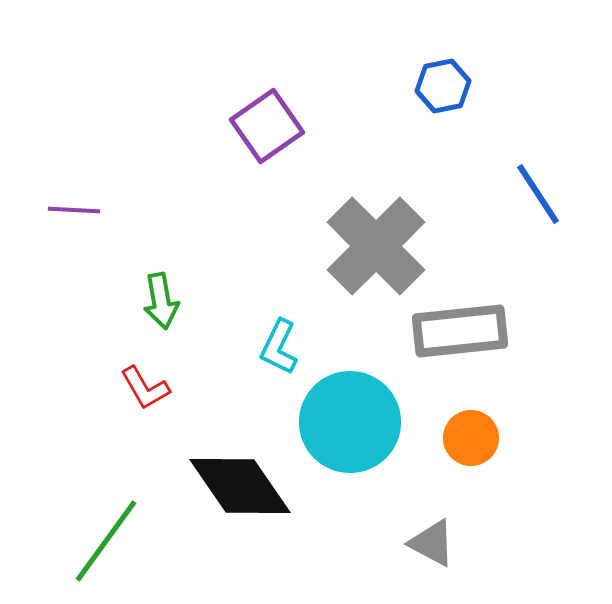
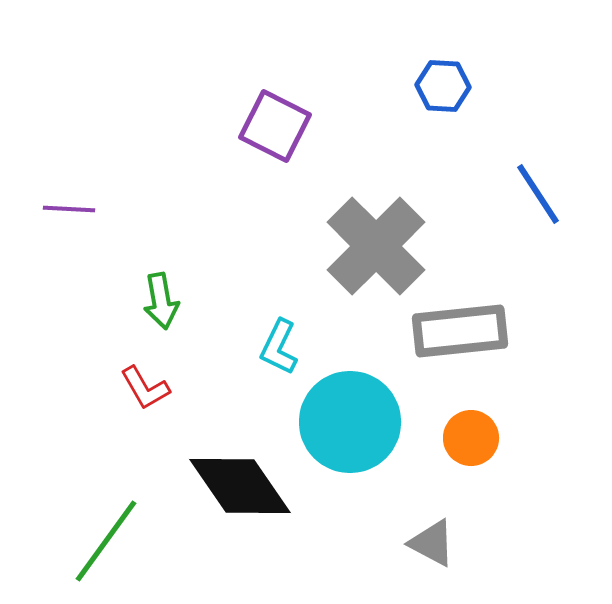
blue hexagon: rotated 14 degrees clockwise
purple square: moved 8 px right; rotated 28 degrees counterclockwise
purple line: moved 5 px left, 1 px up
